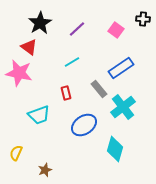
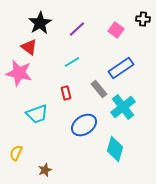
cyan trapezoid: moved 2 px left, 1 px up
